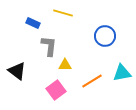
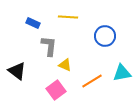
yellow line: moved 5 px right, 4 px down; rotated 12 degrees counterclockwise
yellow triangle: rotated 24 degrees clockwise
